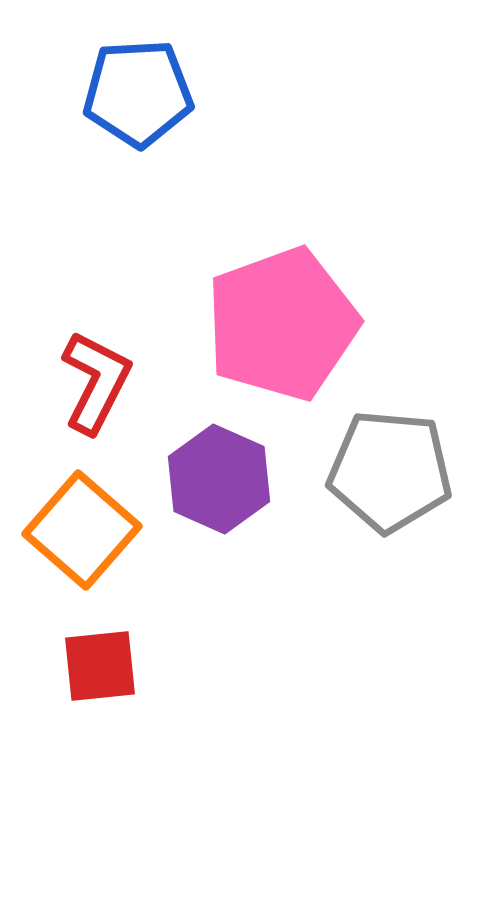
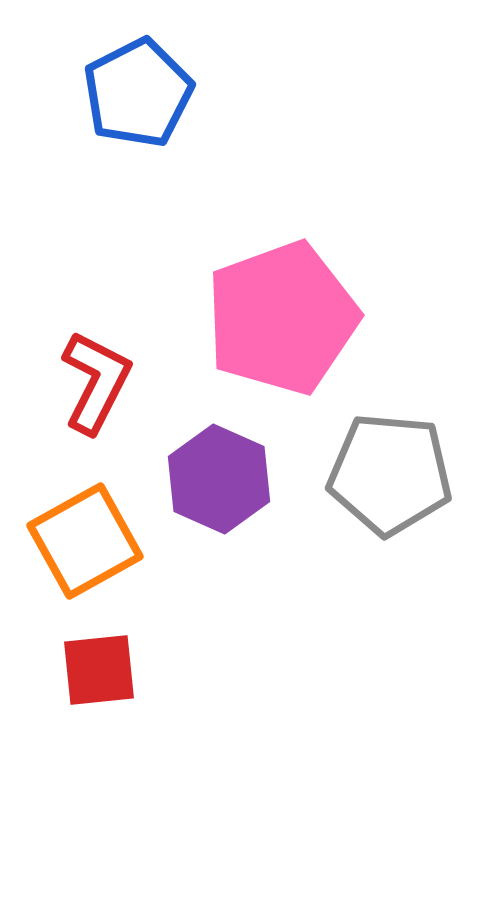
blue pentagon: rotated 24 degrees counterclockwise
pink pentagon: moved 6 px up
gray pentagon: moved 3 px down
orange square: moved 3 px right, 11 px down; rotated 20 degrees clockwise
red square: moved 1 px left, 4 px down
